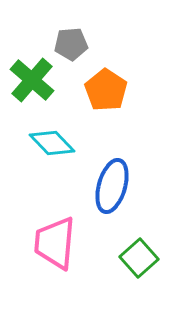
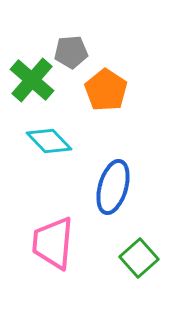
gray pentagon: moved 8 px down
cyan diamond: moved 3 px left, 2 px up
blue ellipse: moved 1 px right, 1 px down
pink trapezoid: moved 2 px left
